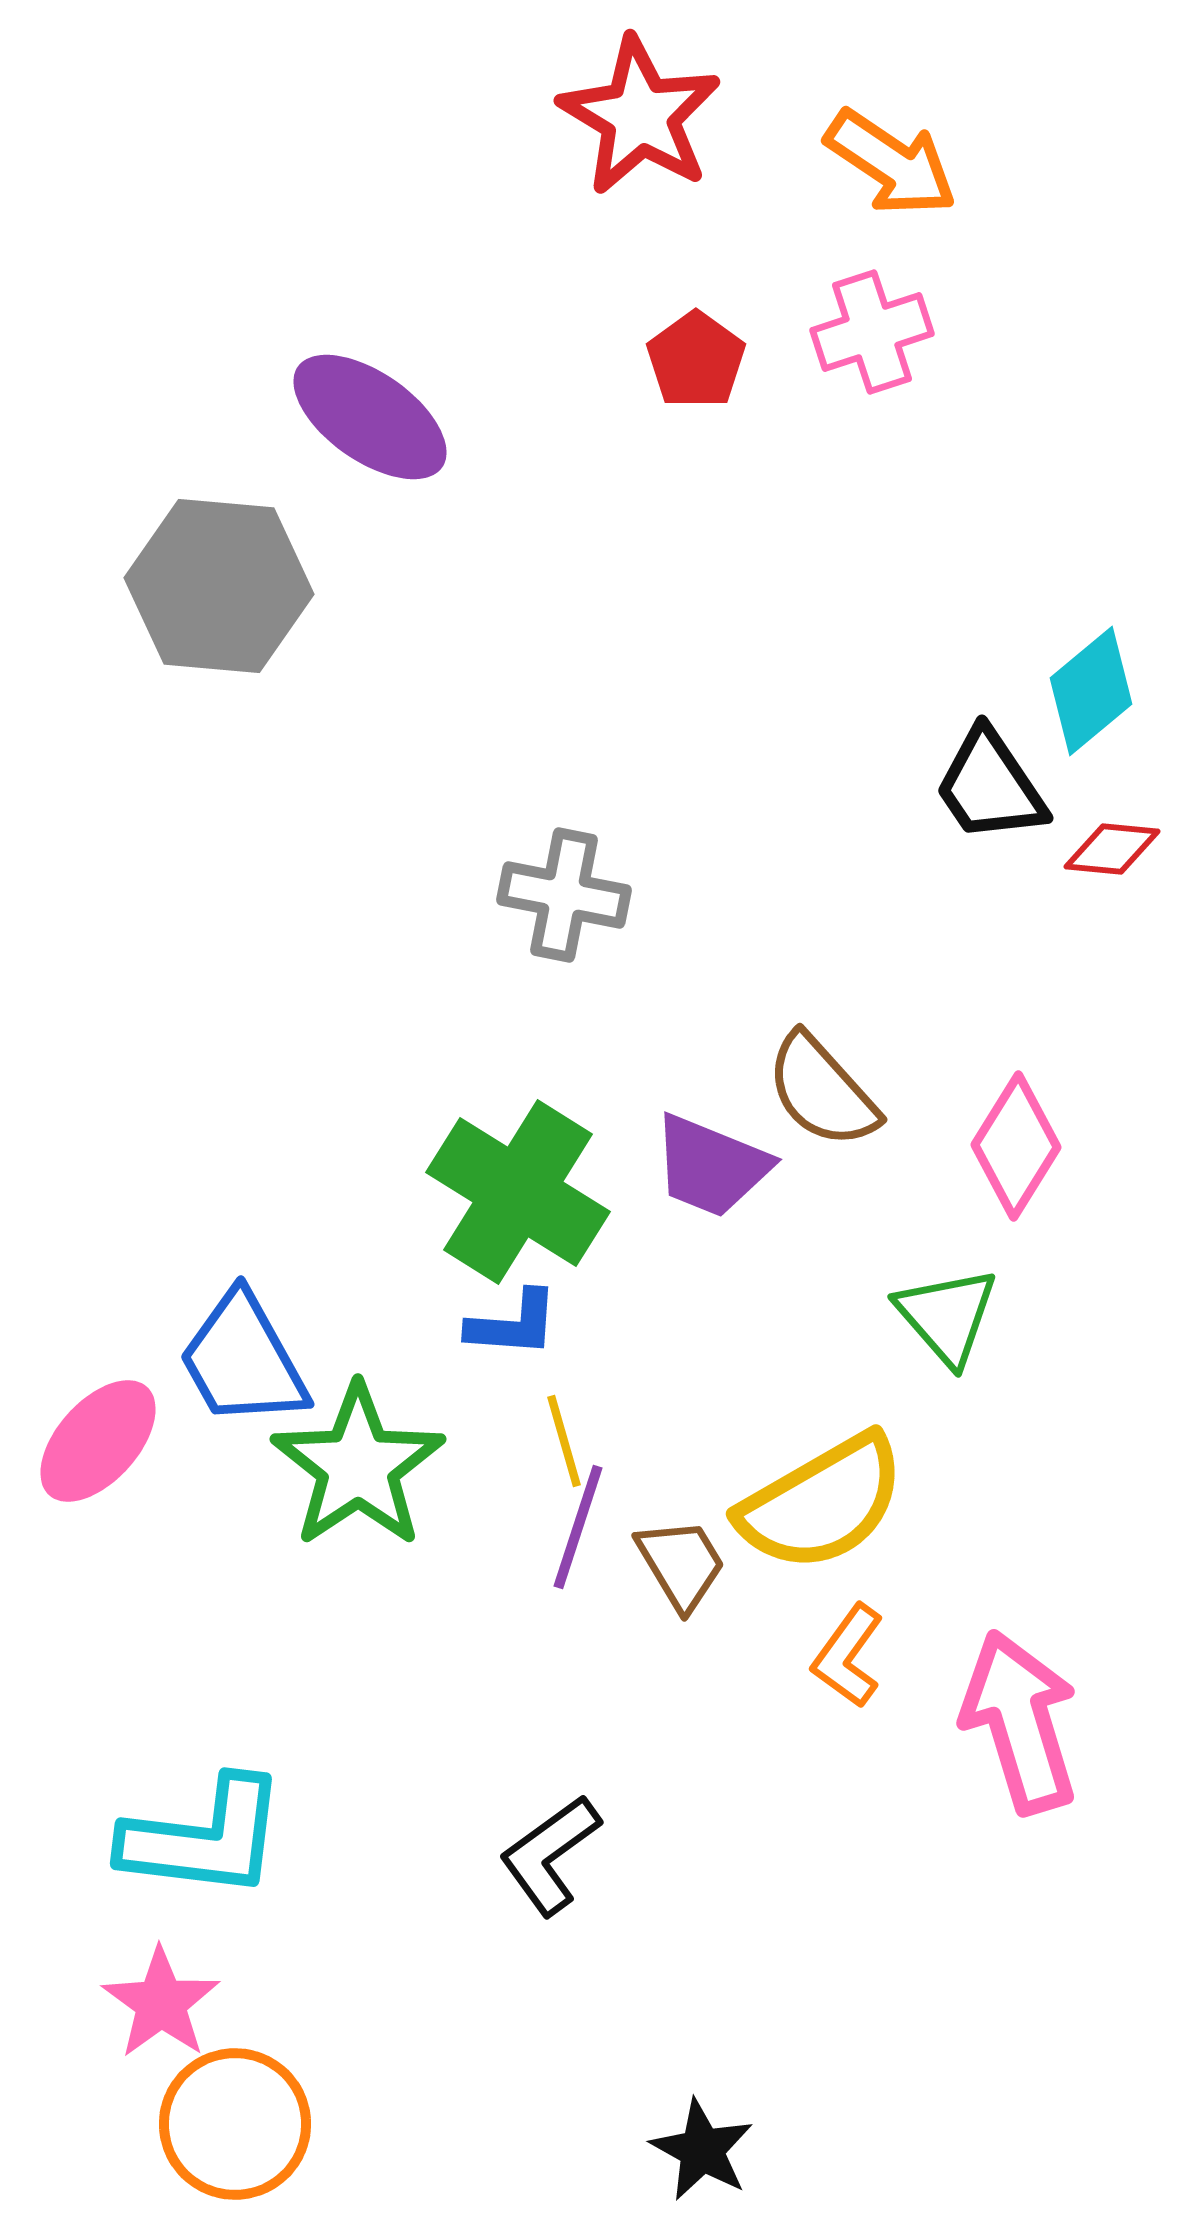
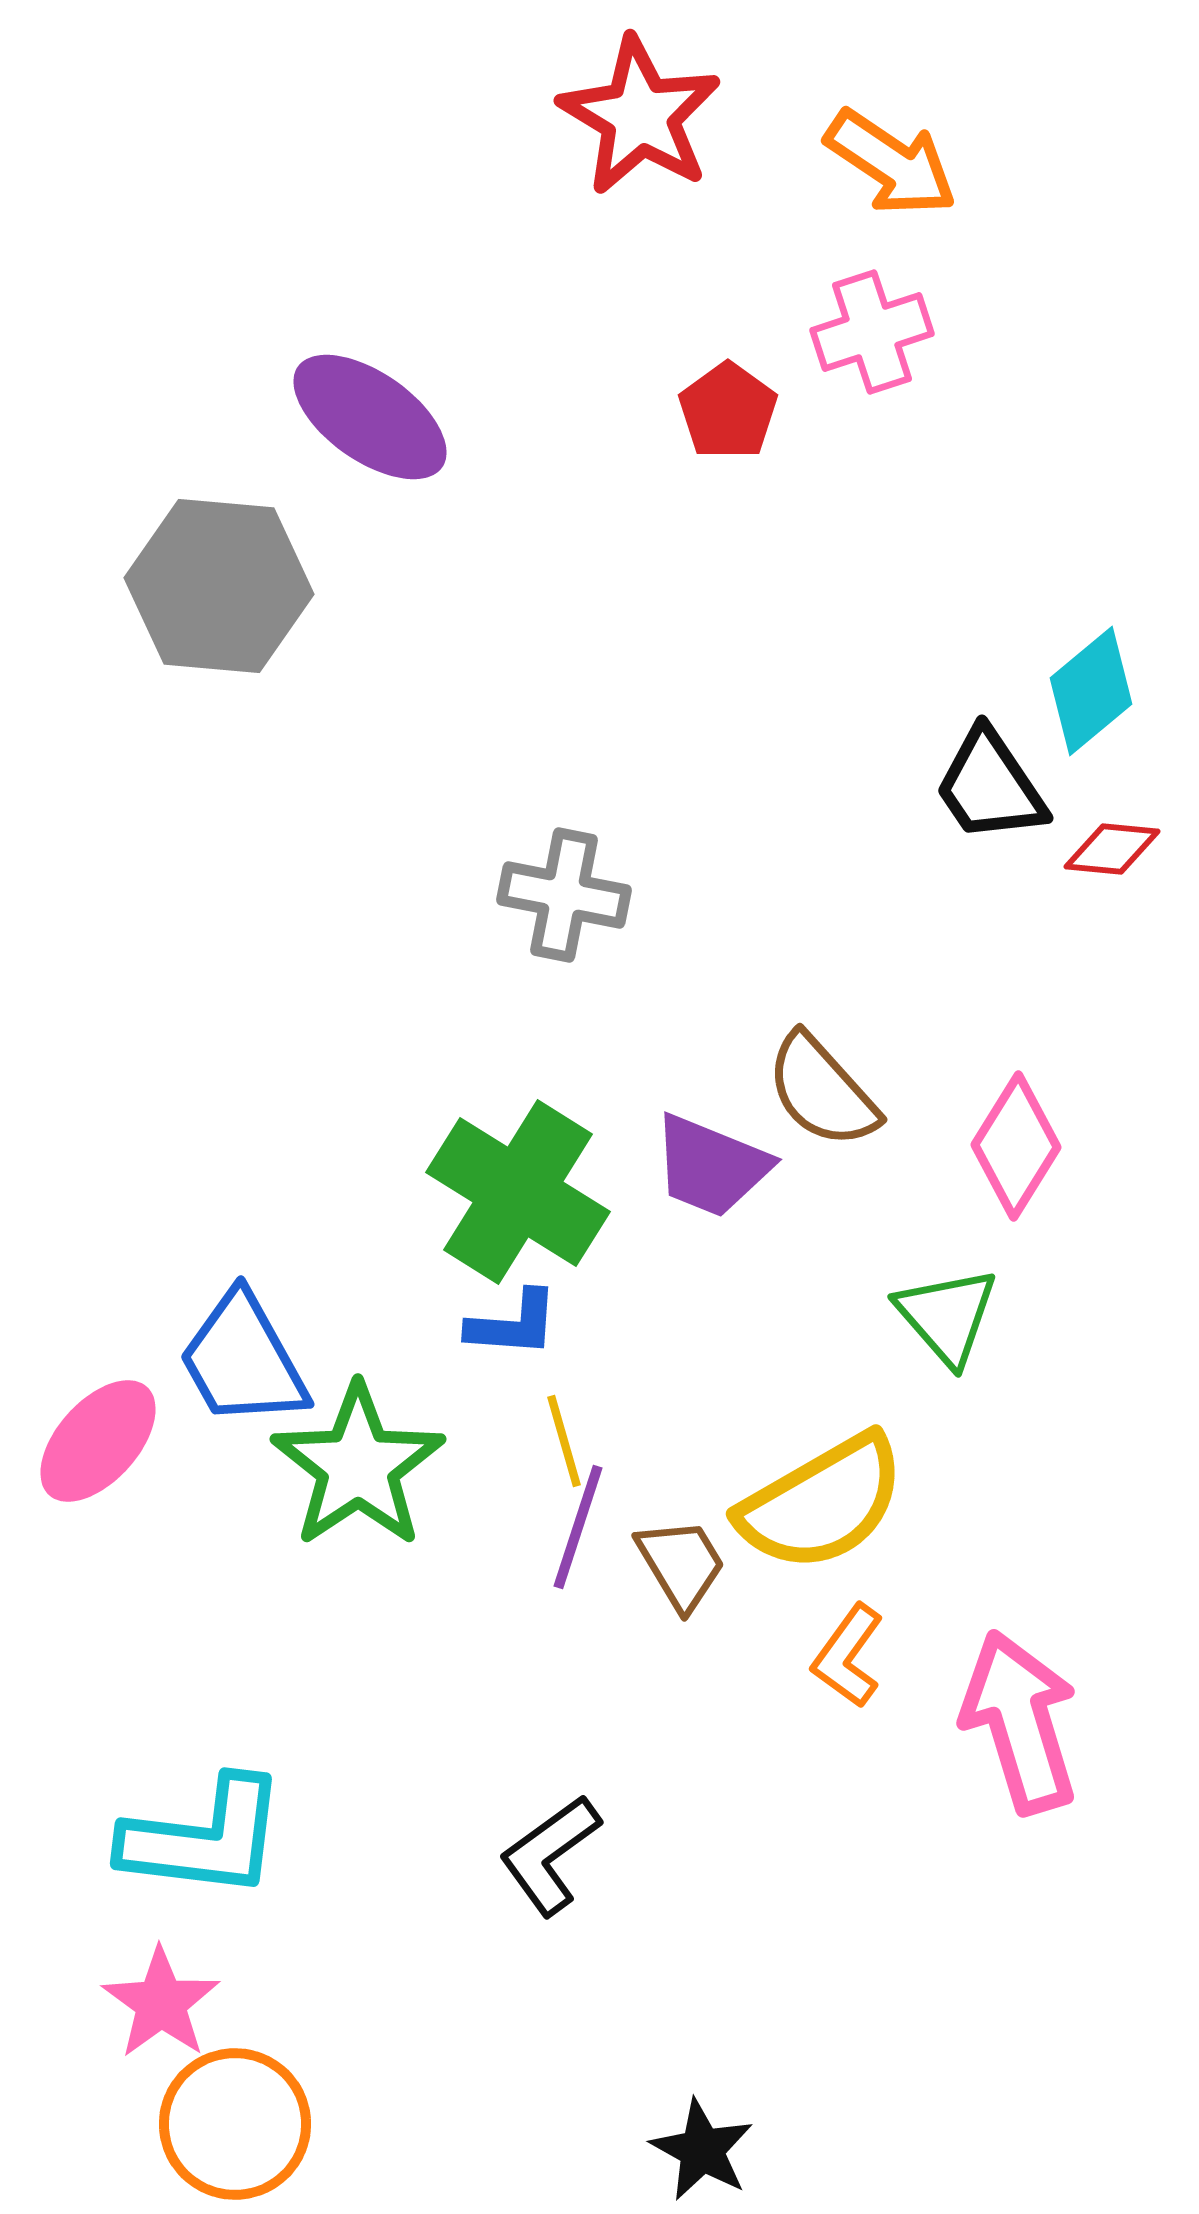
red pentagon: moved 32 px right, 51 px down
